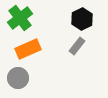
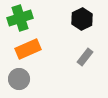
green cross: rotated 20 degrees clockwise
gray rectangle: moved 8 px right, 11 px down
gray circle: moved 1 px right, 1 px down
